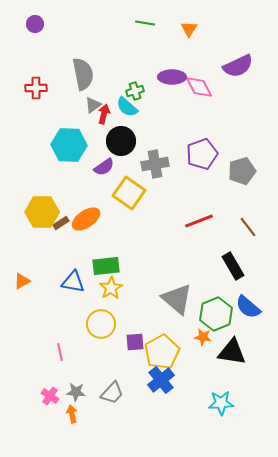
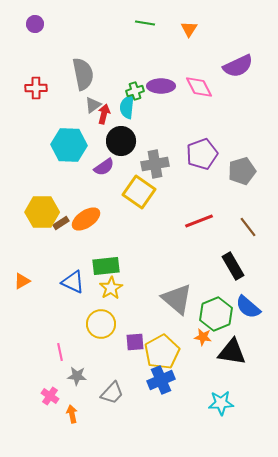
purple ellipse at (172, 77): moved 11 px left, 9 px down
cyan semicircle at (127, 107): rotated 55 degrees clockwise
yellow square at (129, 193): moved 10 px right, 1 px up
blue triangle at (73, 282): rotated 15 degrees clockwise
blue cross at (161, 380): rotated 16 degrees clockwise
gray star at (76, 392): moved 1 px right, 16 px up
